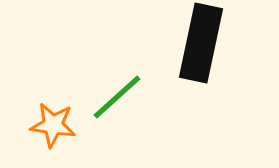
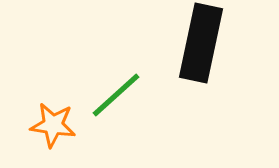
green line: moved 1 px left, 2 px up
